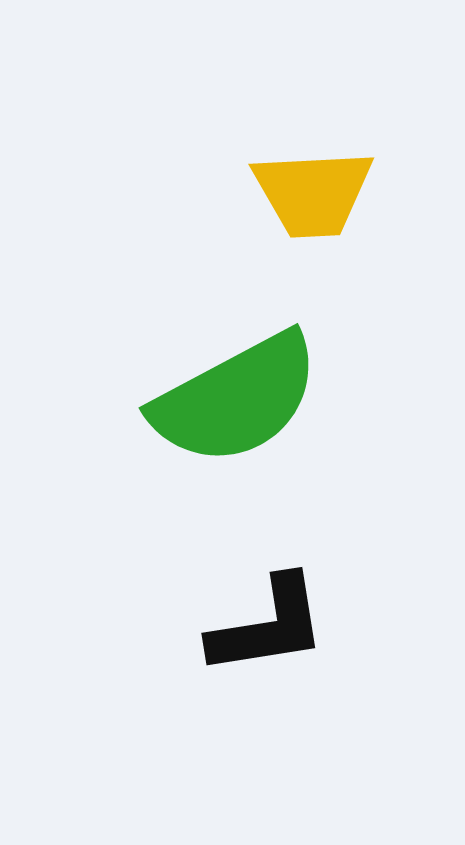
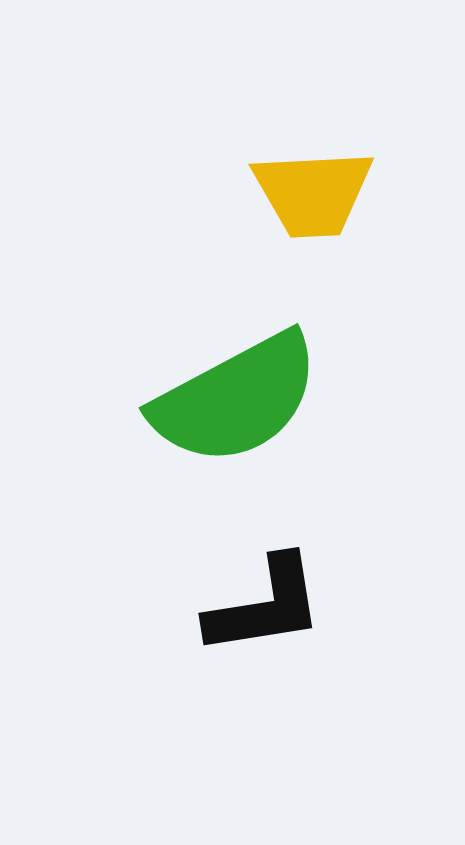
black L-shape: moved 3 px left, 20 px up
